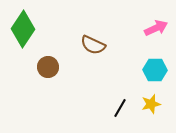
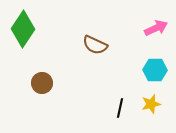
brown semicircle: moved 2 px right
brown circle: moved 6 px left, 16 px down
black line: rotated 18 degrees counterclockwise
